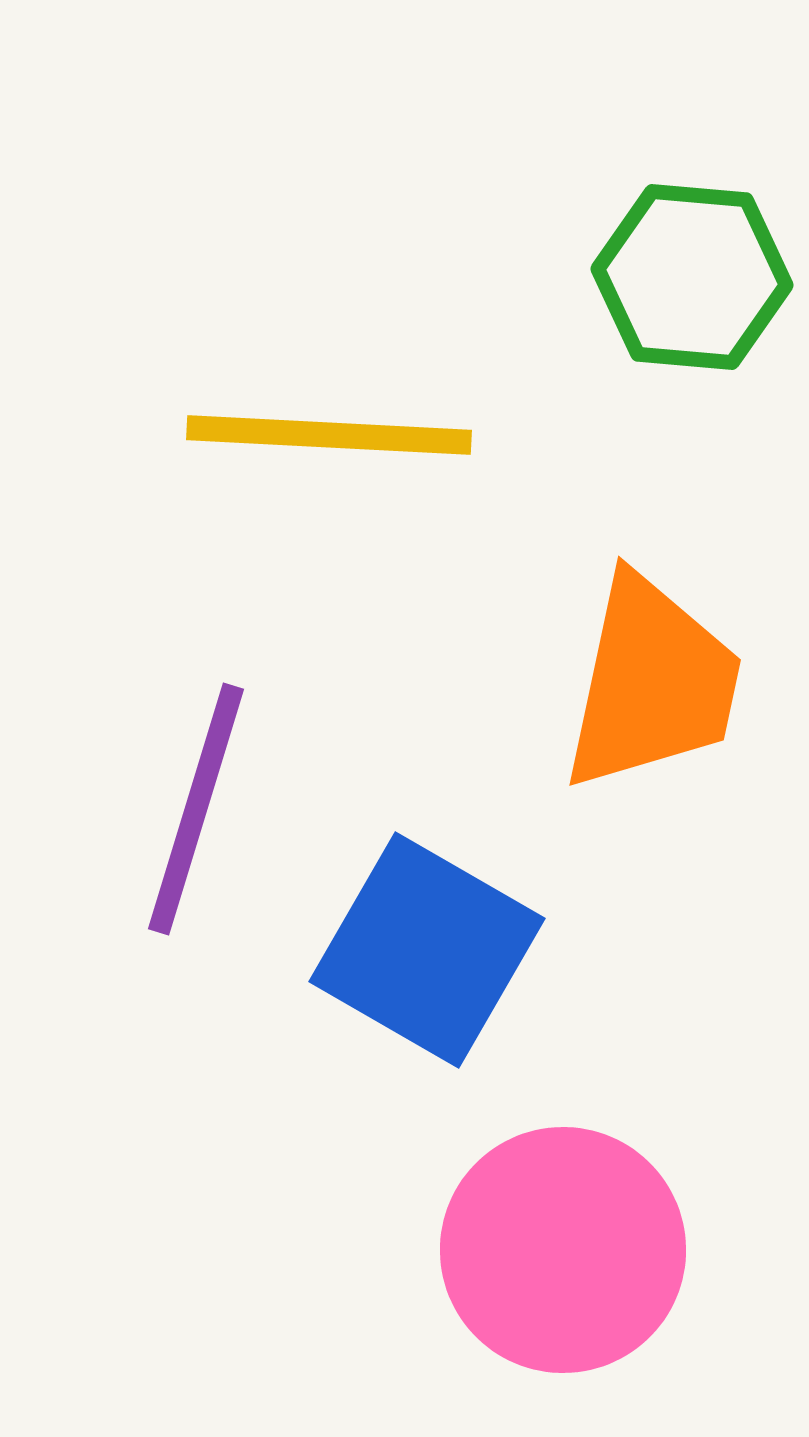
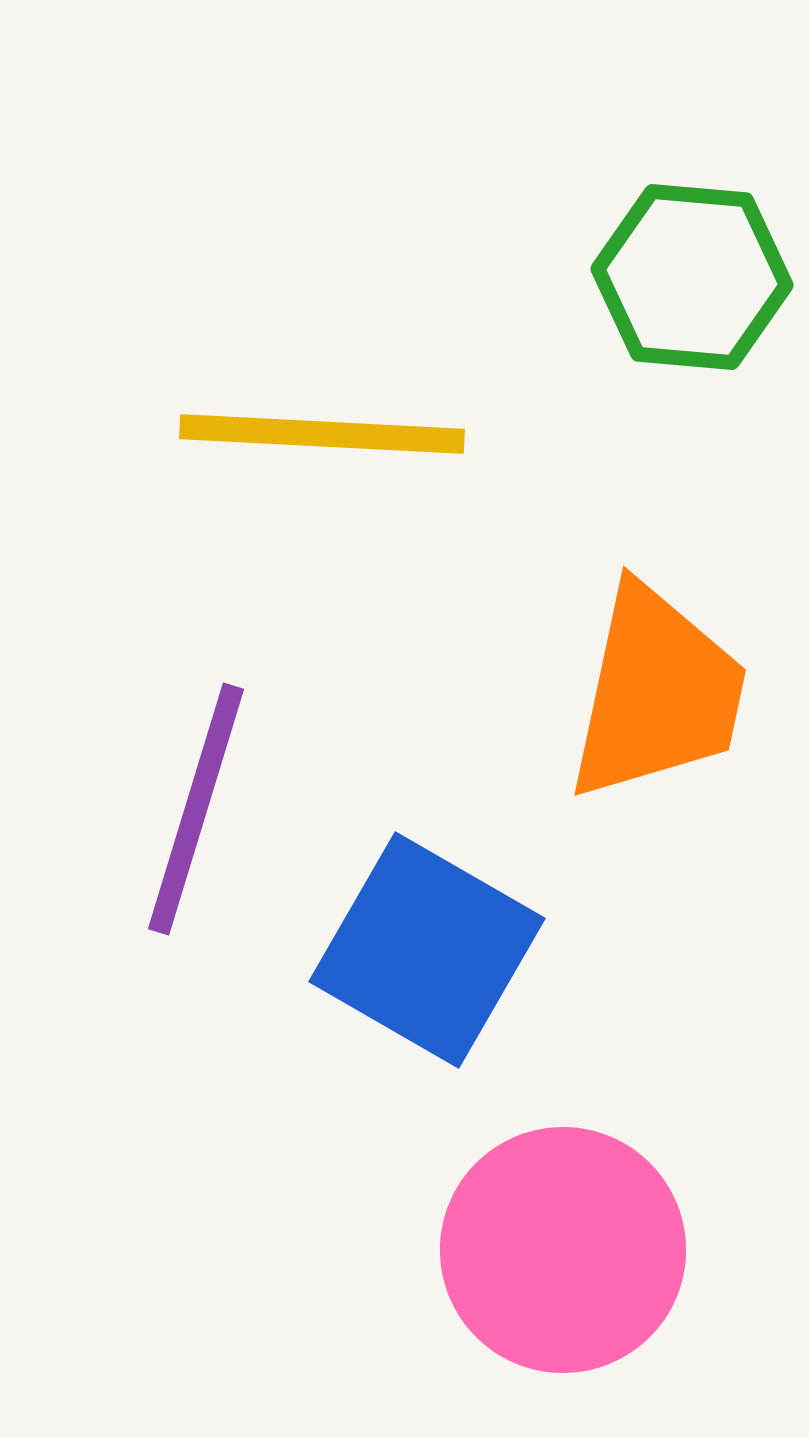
yellow line: moved 7 px left, 1 px up
orange trapezoid: moved 5 px right, 10 px down
